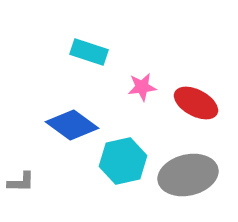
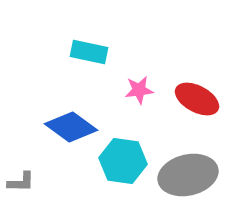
cyan rectangle: rotated 6 degrees counterclockwise
pink star: moved 3 px left, 3 px down
red ellipse: moved 1 px right, 4 px up
blue diamond: moved 1 px left, 2 px down
cyan hexagon: rotated 21 degrees clockwise
